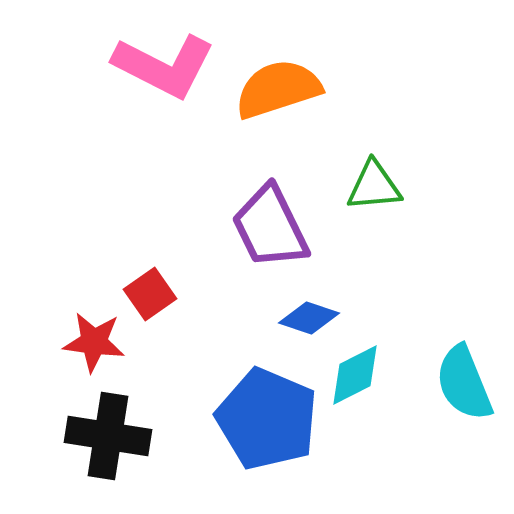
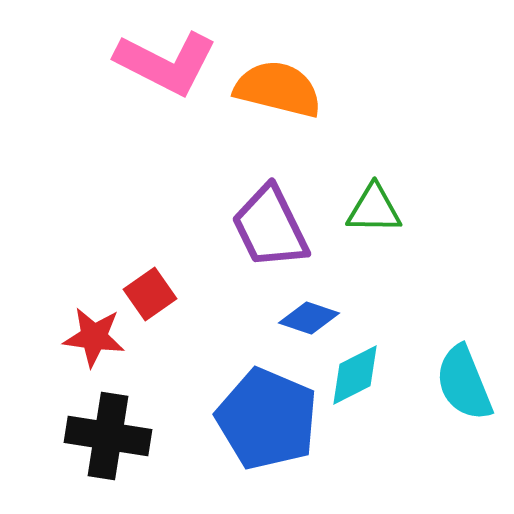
pink L-shape: moved 2 px right, 3 px up
orange semicircle: rotated 32 degrees clockwise
green triangle: moved 23 px down; rotated 6 degrees clockwise
red star: moved 5 px up
